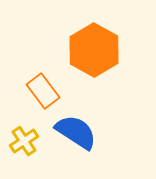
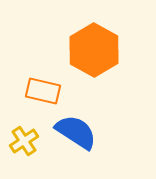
orange rectangle: rotated 40 degrees counterclockwise
